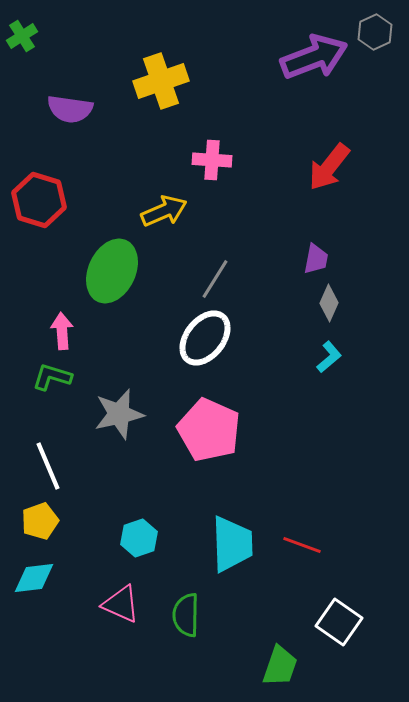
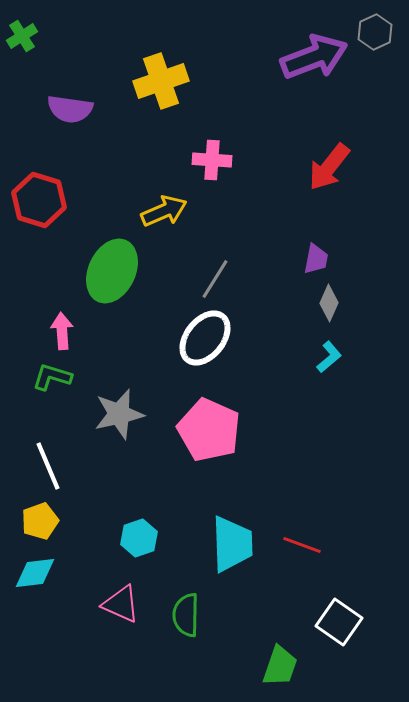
cyan diamond: moved 1 px right, 5 px up
